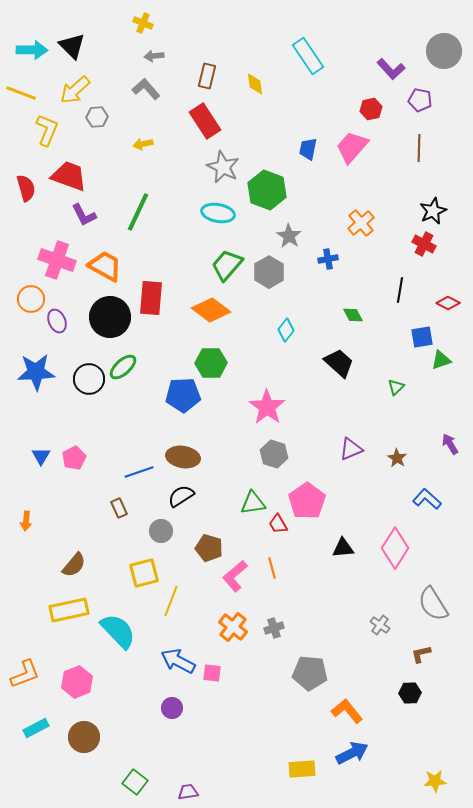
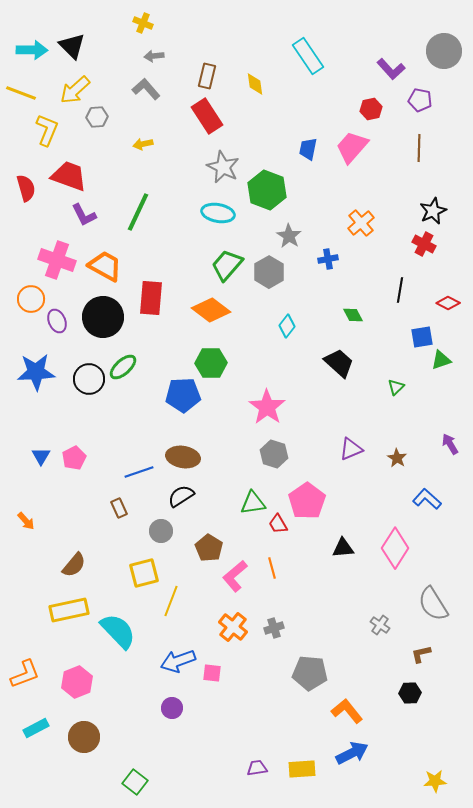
red rectangle at (205, 121): moved 2 px right, 5 px up
black circle at (110, 317): moved 7 px left
cyan diamond at (286, 330): moved 1 px right, 4 px up
orange arrow at (26, 521): rotated 48 degrees counterclockwise
brown pentagon at (209, 548): rotated 16 degrees clockwise
blue arrow at (178, 661): rotated 48 degrees counterclockwise
purple trapezoid at (188, 792): moved 69 px right, 24 px up
